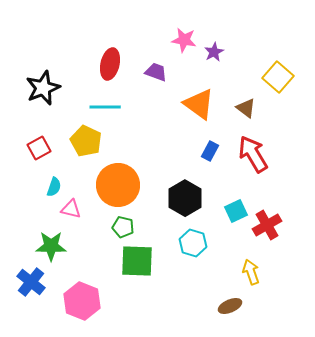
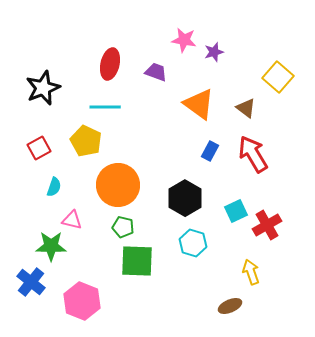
purple star: rotated 12 degrees clockwise
pink triangle: moved 1 px right, 11 px down
